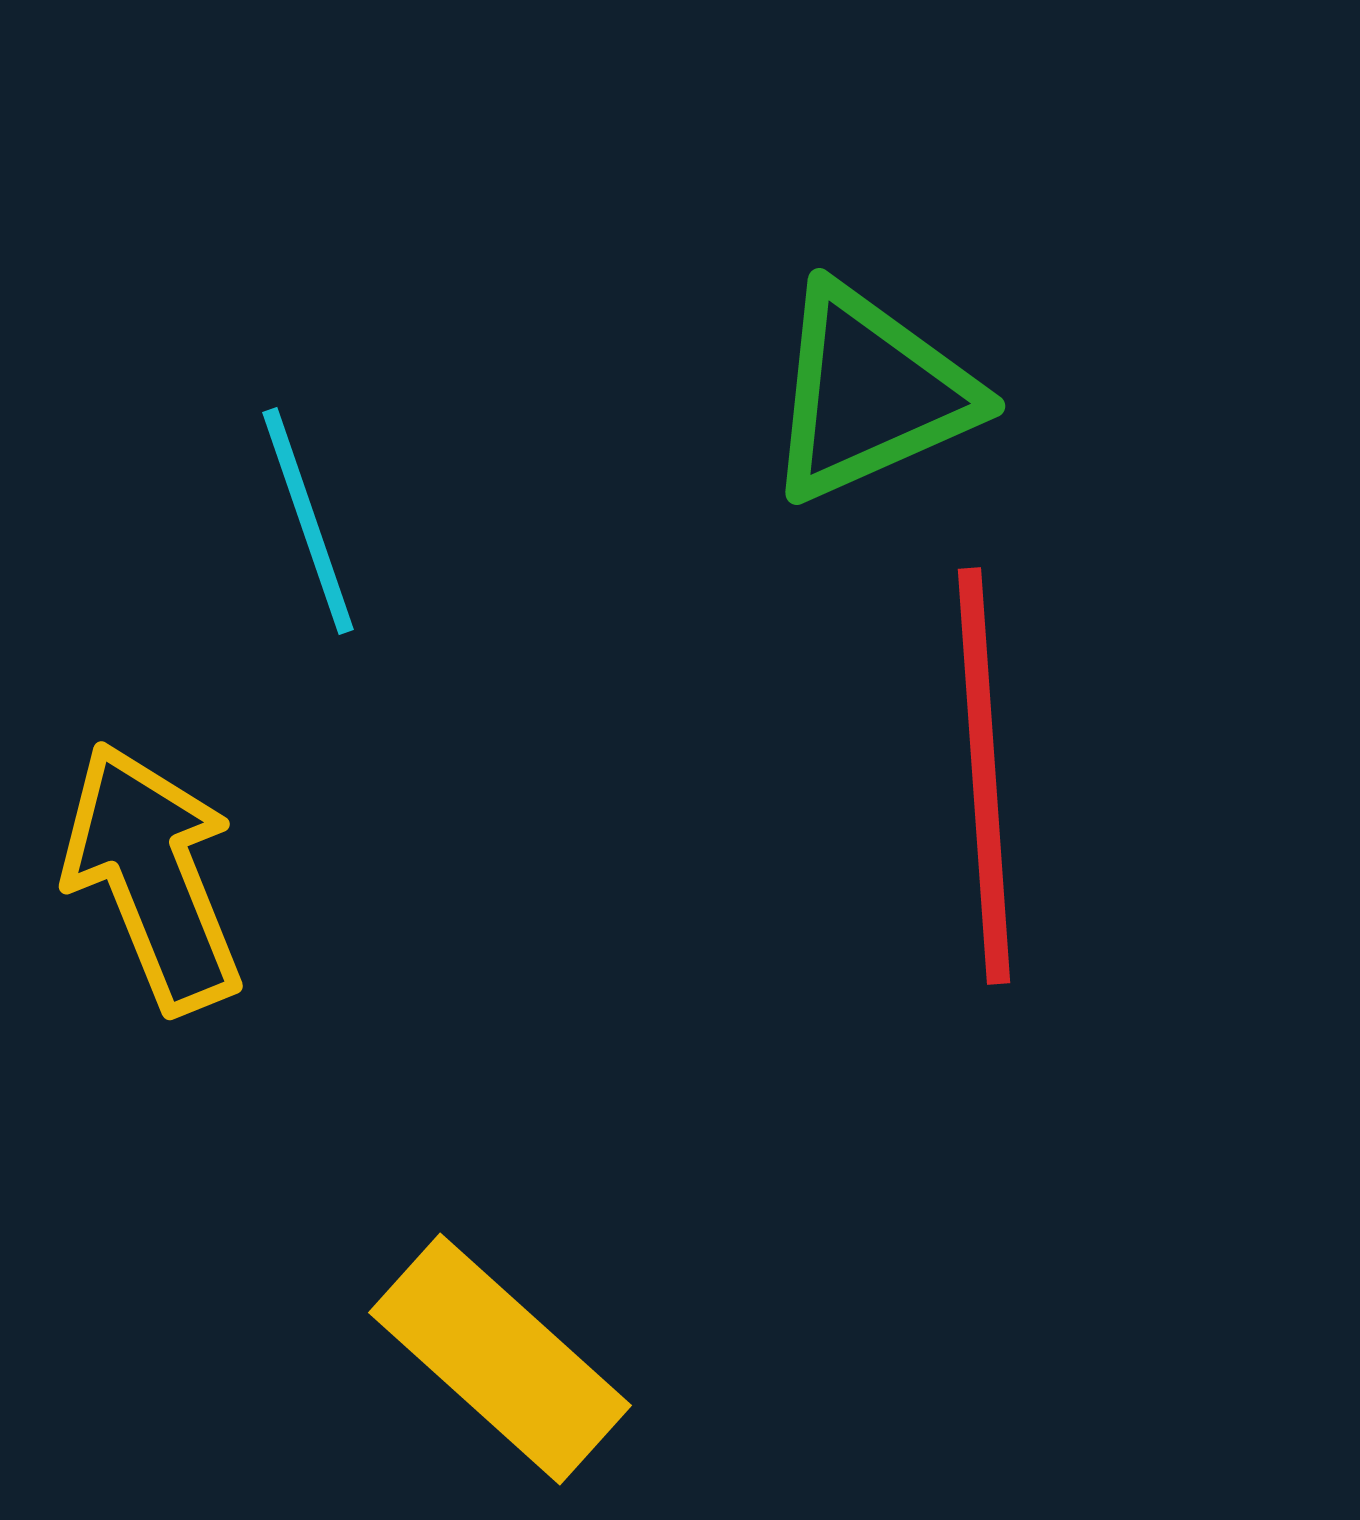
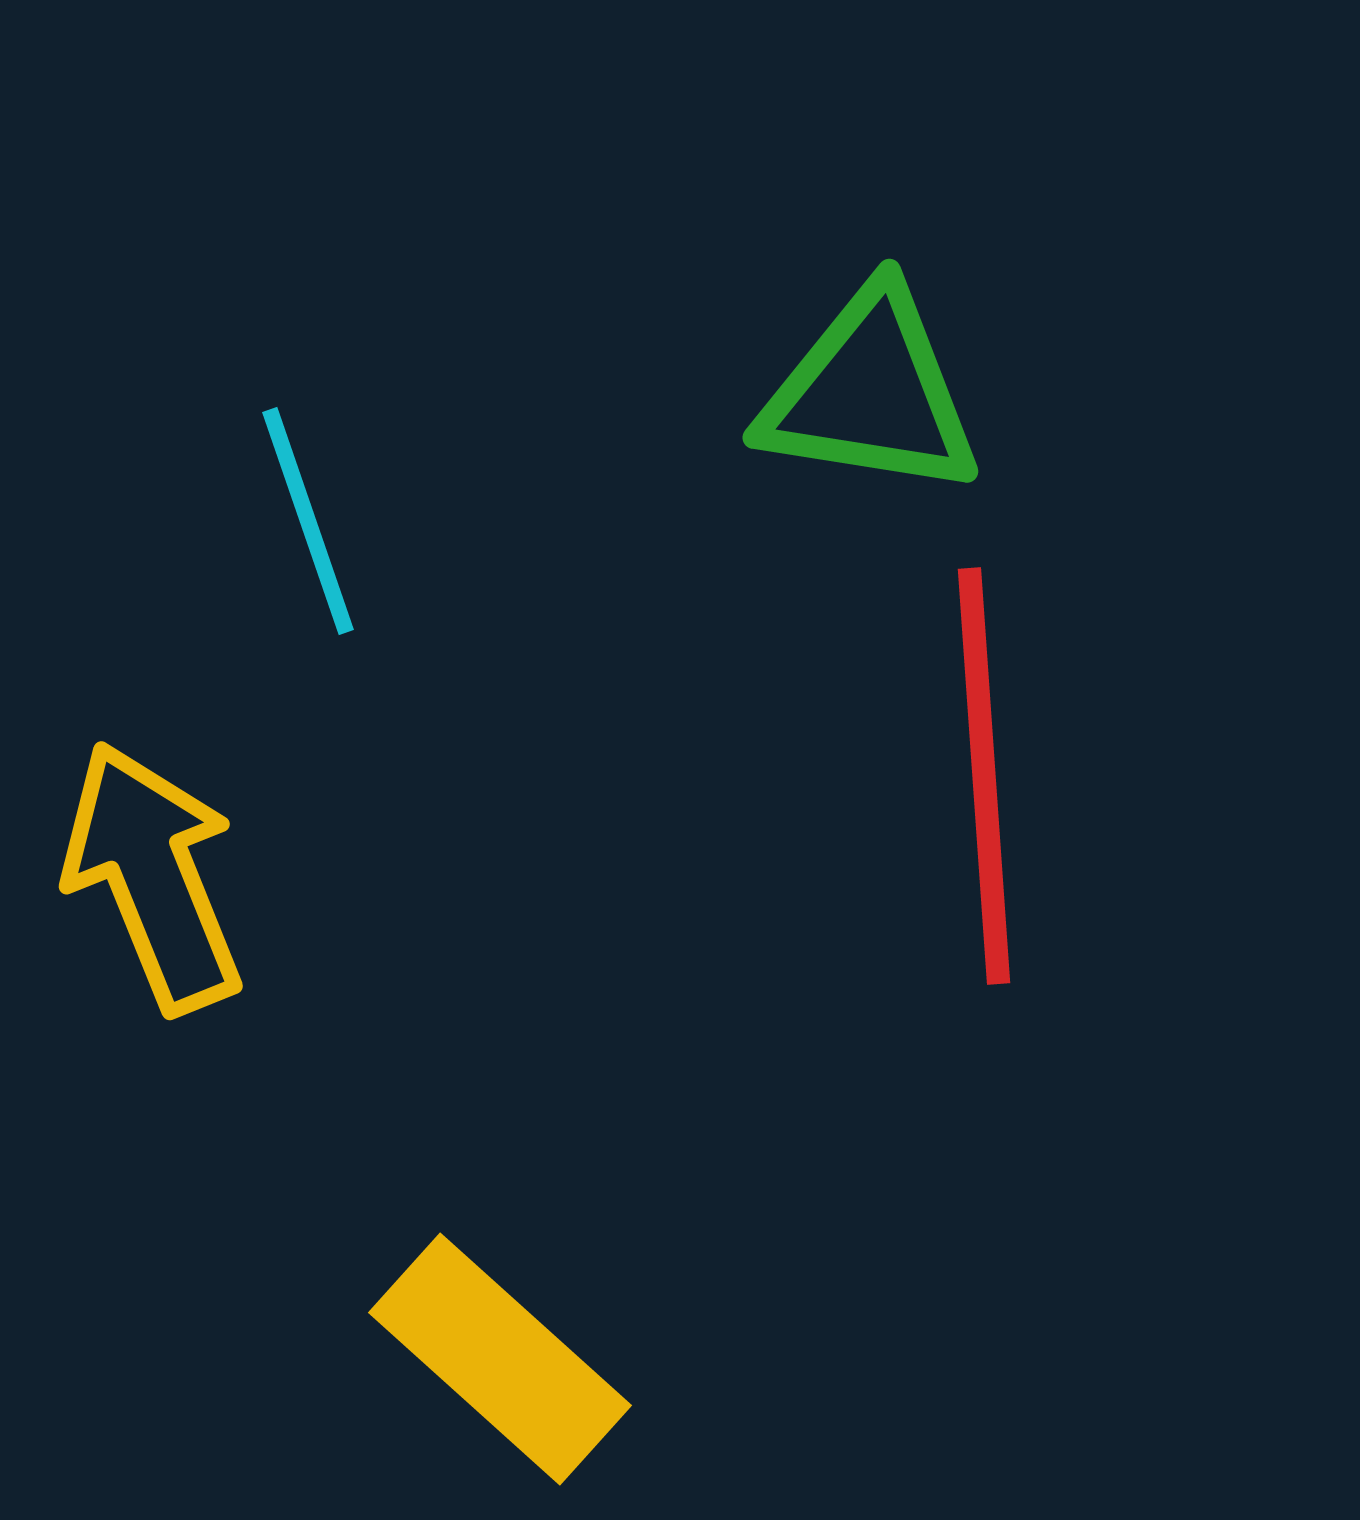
green triangle: rotated 33 degrees clockwise
